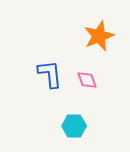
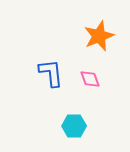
blue L-shape: moved 1 px right, 1 px up
pink diamond: moved 3 px right, 1 px up
